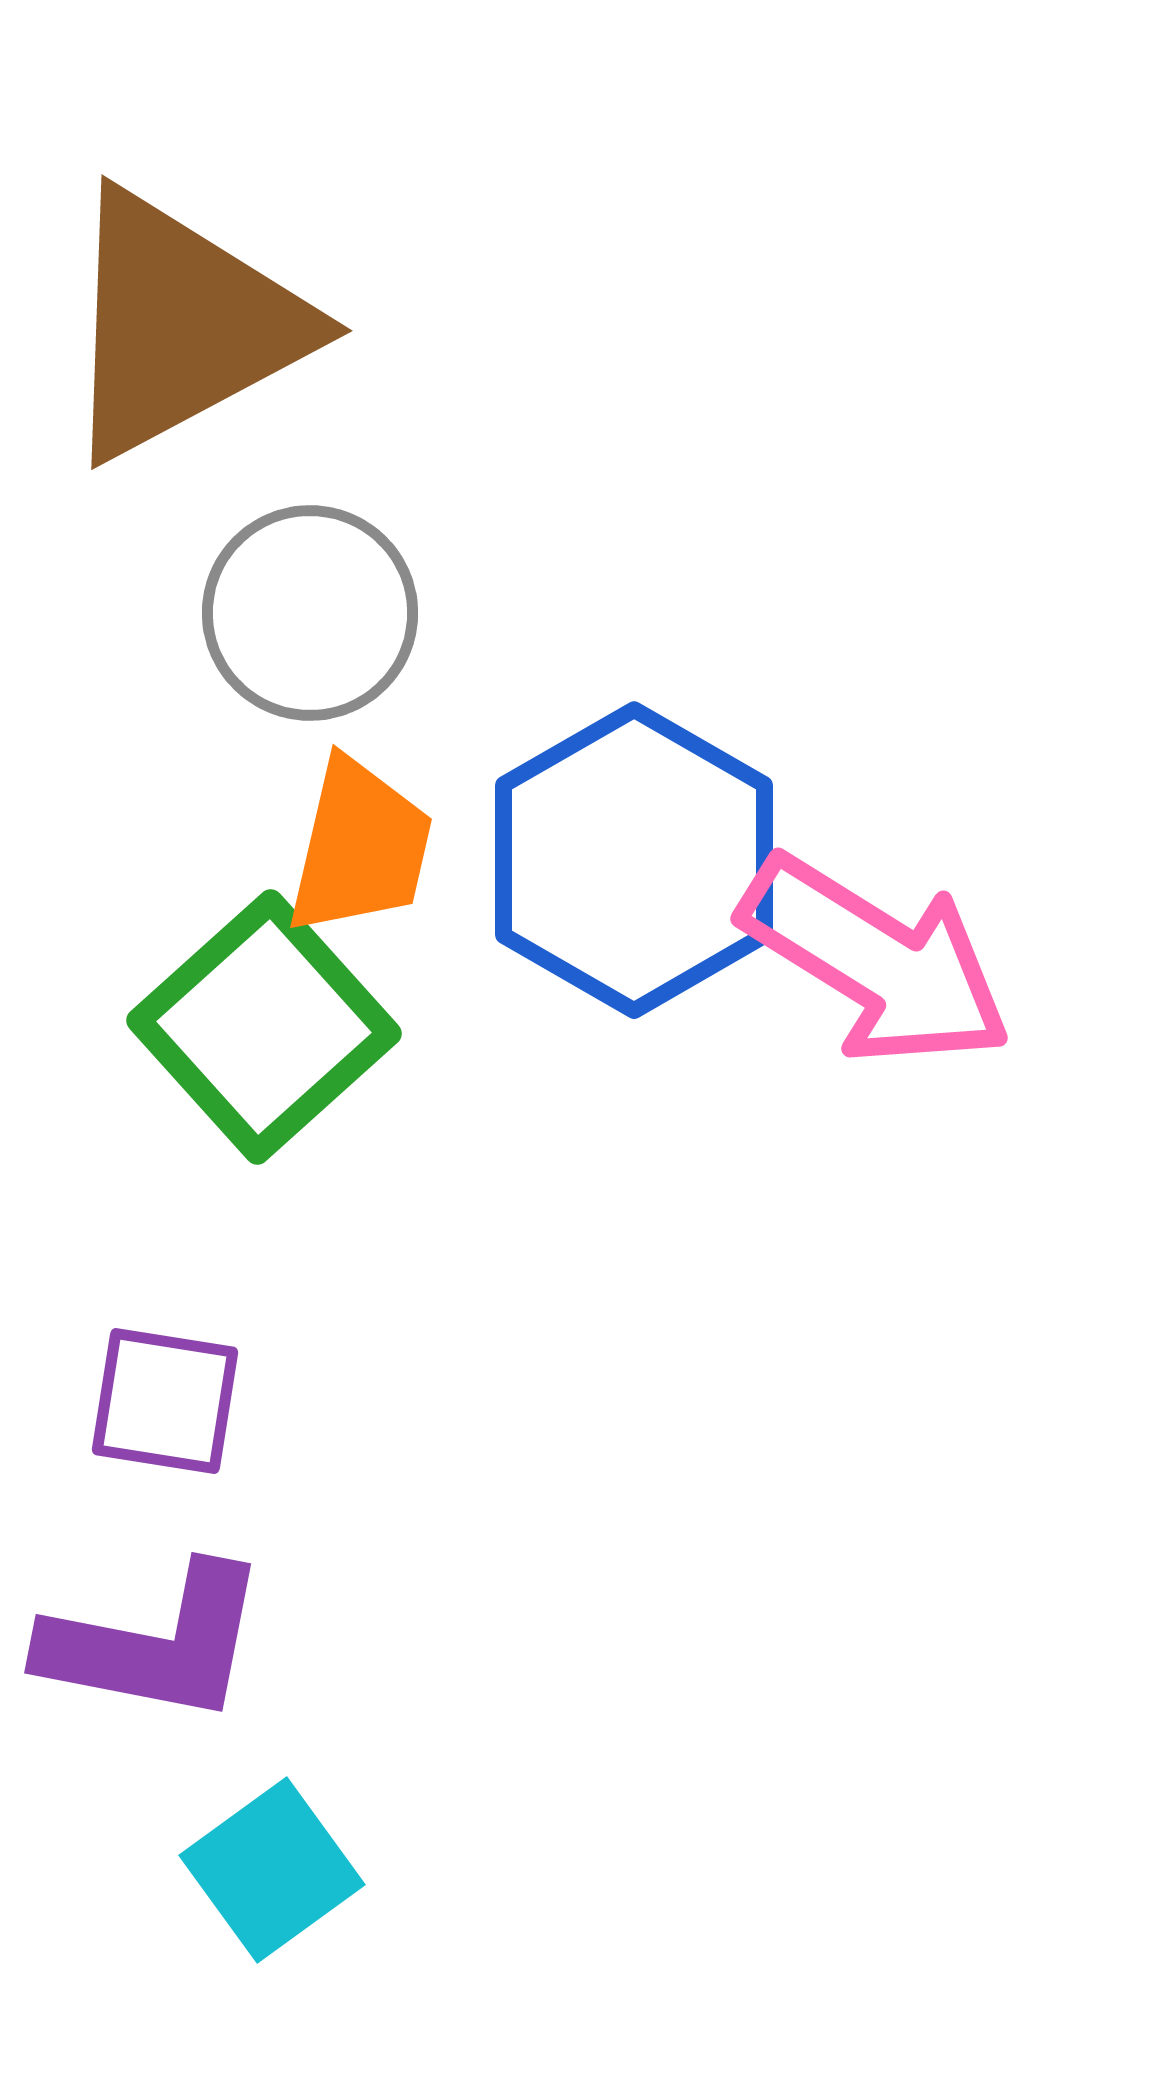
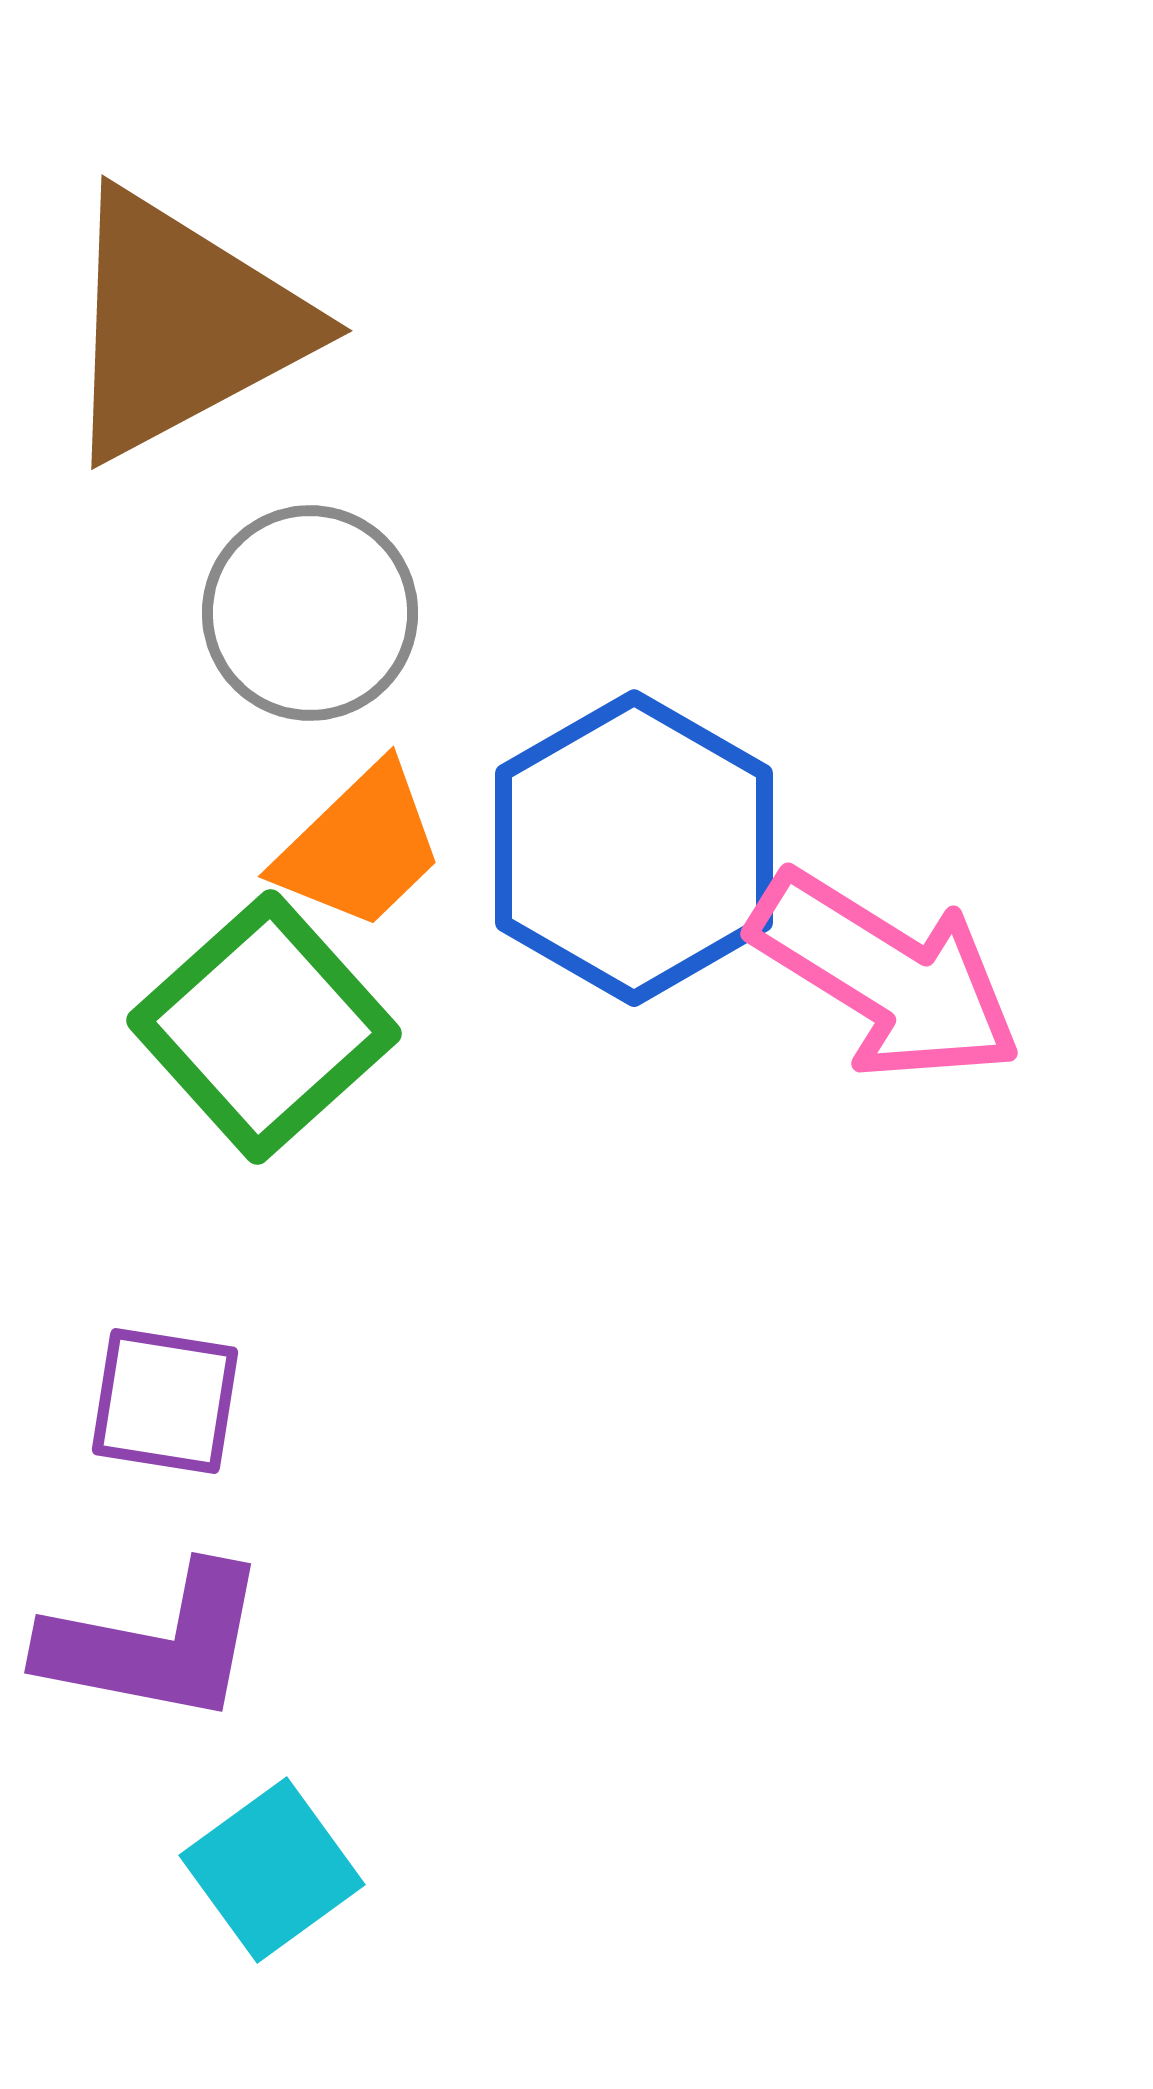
orange trapezoid: rotated 33 degrees clockwise
blue hexagon: moved 12 px up
pink arrow: moved 10 px right, 15 px down
